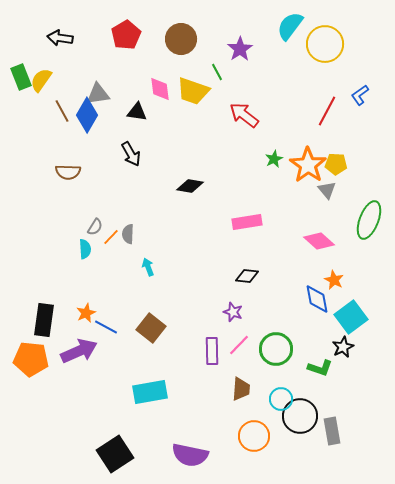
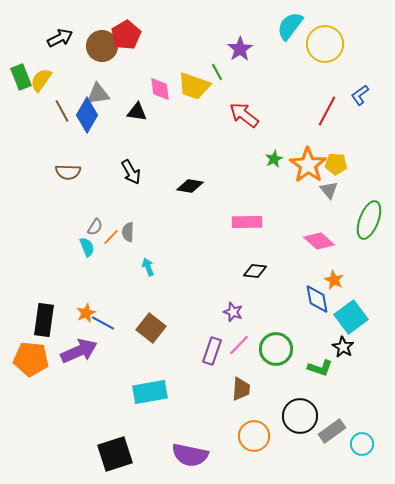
black arrow at (60, 38): rotated 145 degrees clockwise
brown circle at (181, 39): moved 79 px left, 7 px down
yellow trapezoid at (193, 91): moved 1 px right, 5 px up
black arrow at (131, 154): moved 18 px down
gray triangle at (327, 190): moved 2 px right
pink rectangle at (247, 222): rotated 8 degrees clockwise
gray semicircle at (128, 234): moved 2 px up
cyan semicircle at (85, 249): moved 2 px right, 2 px up; rotated 18 degrees counterclockwise
black diamond at (247, 276): moved 8 px right, 5 px up
blue line at (106, 327): moved 3 px left, 4 px up
black star at (343, 347): rotated 15 degrees counterclockwise
purple rectangle at (212, 351): rotated 20 degrees clockwise
cyan circle at (281, 399): moved 81 px right, 45 px down
gray rectangle at (332, 431): rotated 64 degrees clockwise
black square at (115, 454): rotated 15 degrees clockwise
